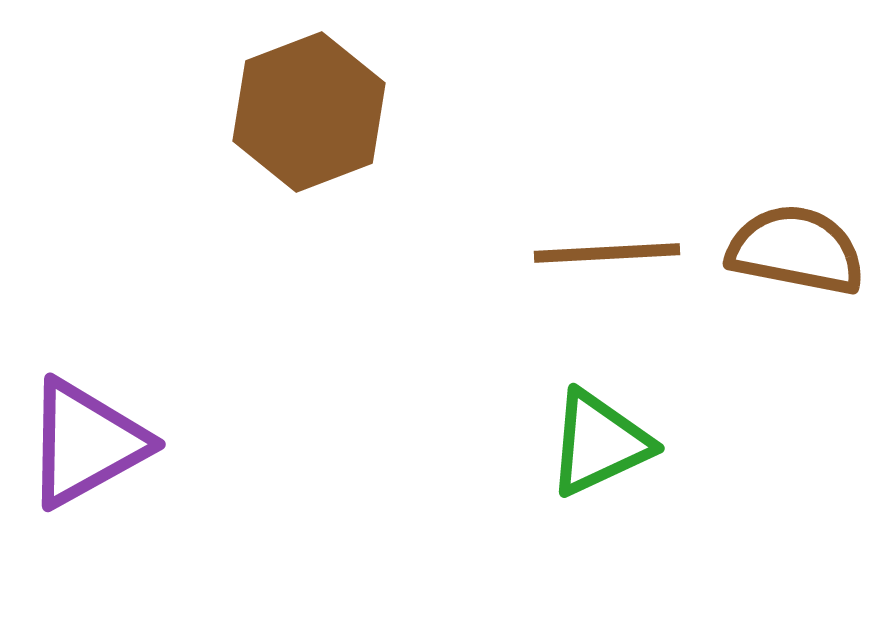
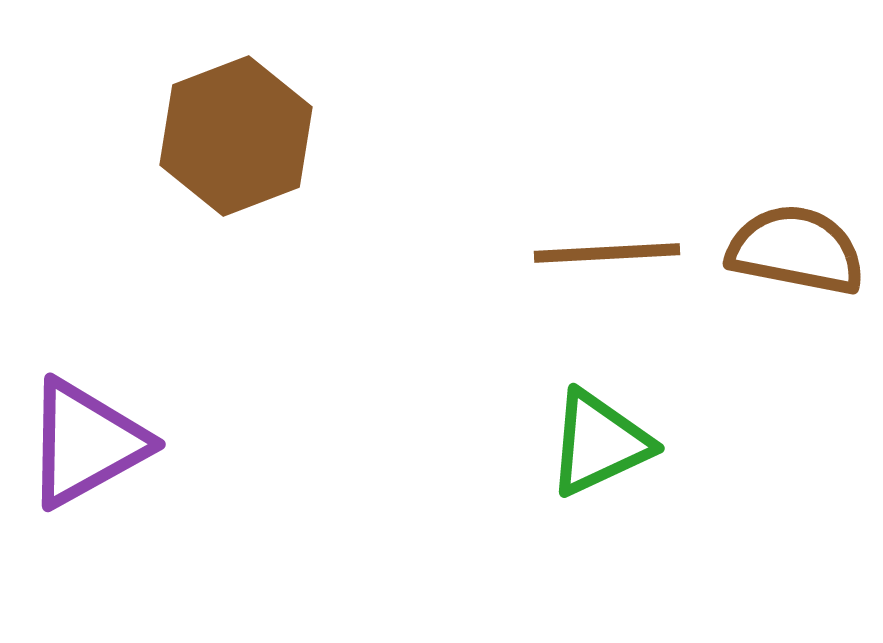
brown hexagon: moved 73 px left, 24 px down
